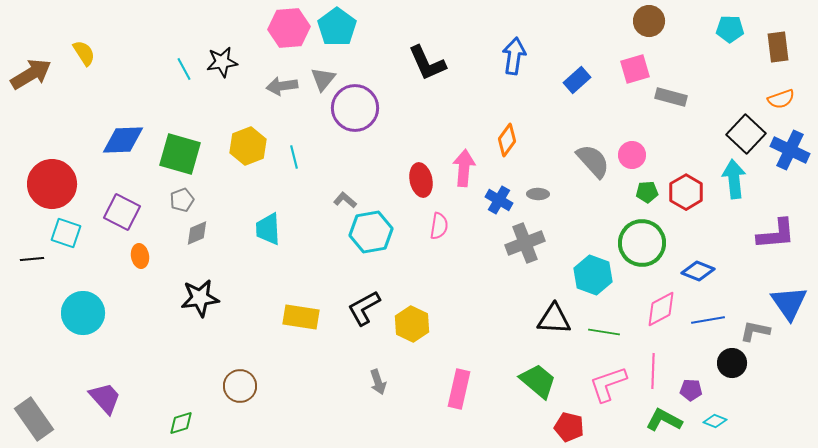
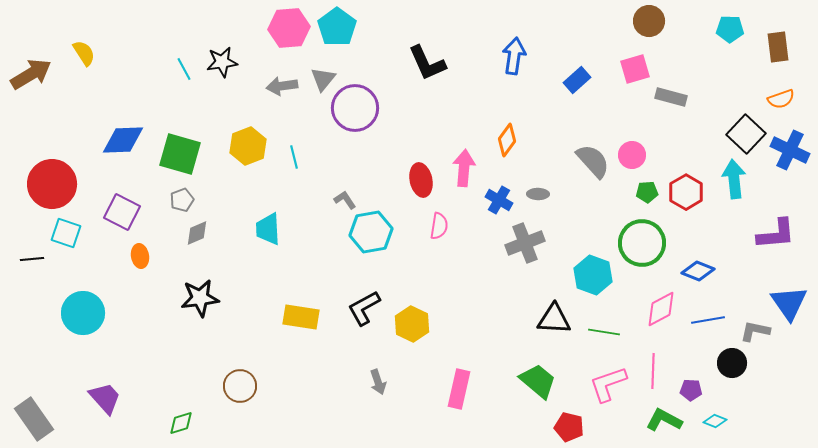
gray L-shape at (345, 200): rotated 15 degrees clockwise
